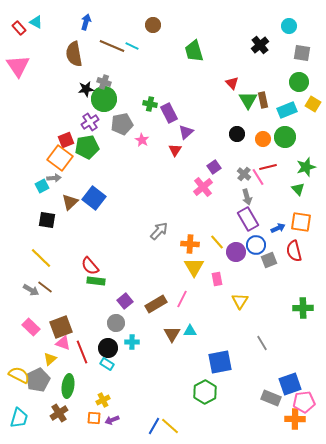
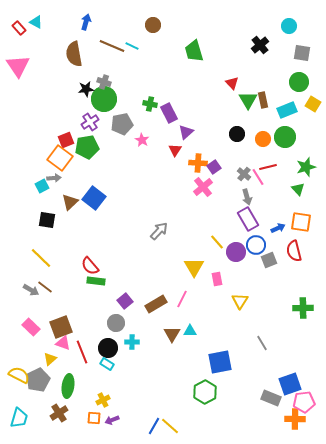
orange cross at (190, 244): moved 8 px right, 81 px up
